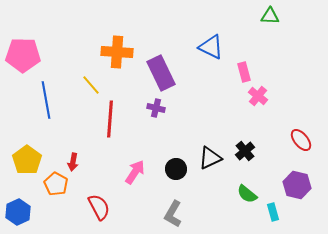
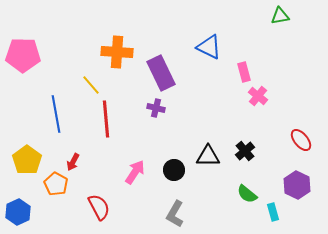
green triangle: moved 10 px right; rotated 12 degrees counterclockwise
blue triangle: moved 2 px left
blue line: moved 10 px right, 14 px down
red line: moved 4 px left; rotated 9 degrees counterclockwise
black triangle: moved 2 px left, 2 px up; rotated 25 degrees clockwise
red arrow: rotated 18 degrees clockwise
black circle: moved 2 px left, 1 px down
purple hexagon: rotated 12 degrees clockwise
gray L-shape: moved 2 px right
